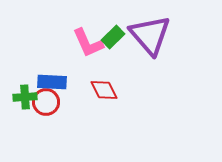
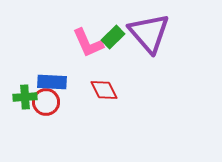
purple triangle: moved 1 px left, 2 px up
